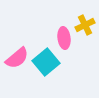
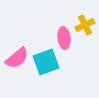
cyan square: rotated 20 degrees clockwise
